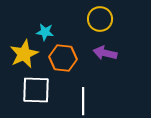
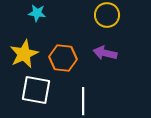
yellow circle: moved 7 px right, 4 px up
cyan star: moved 8 px left, 19 px up
white square: rotated 8 degrees clockwise
